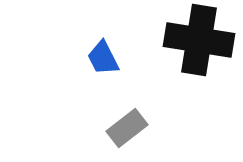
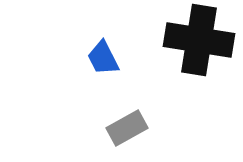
gray rectangle: rotated 9 degrees clockwise
